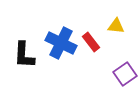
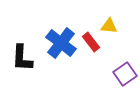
yellow triangle: moved 7 px left
blue cross: rotated 12 degrees clockwise
black L-shape: moved 2 px left, 3 px down
